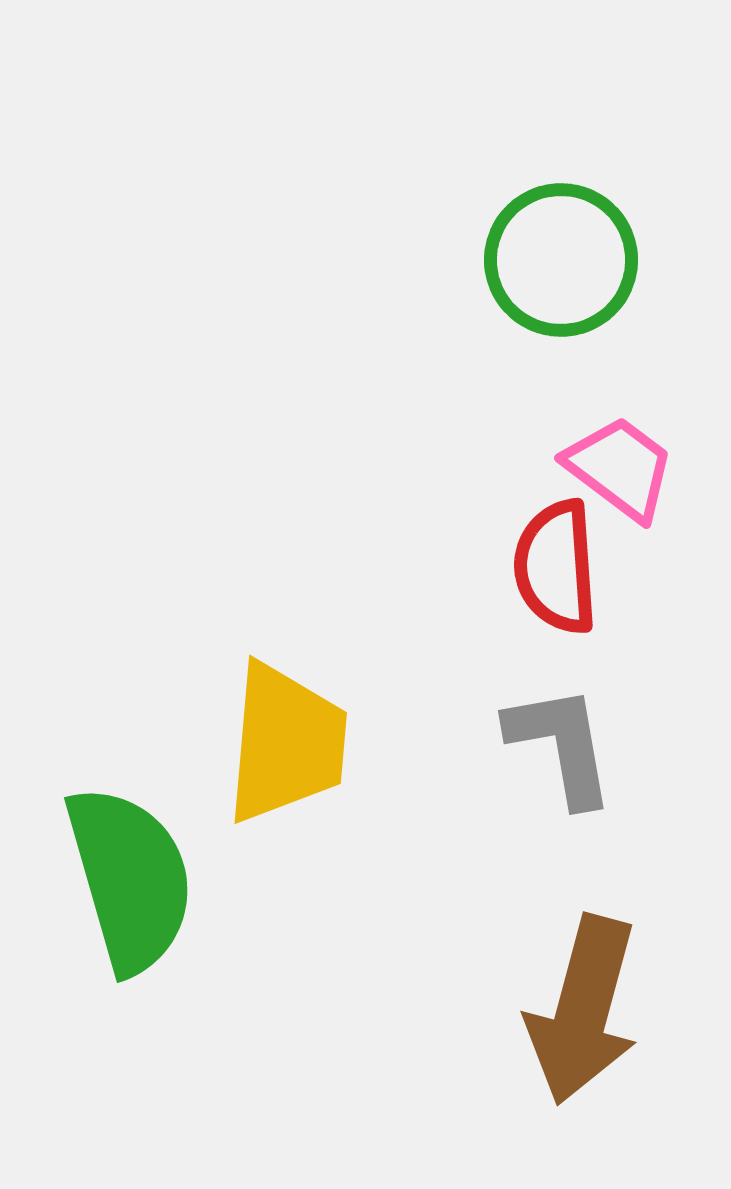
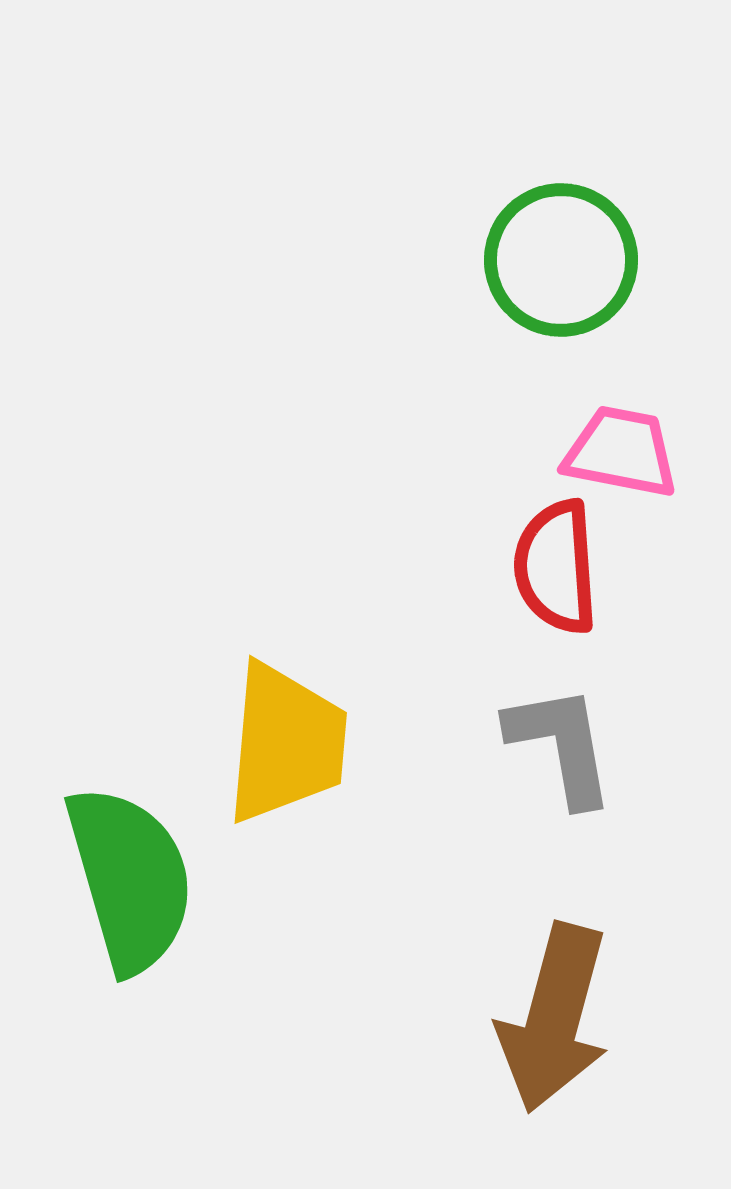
pink trapezoid: moved 1 px right, 16 px up; rotated 26 degrees counterclockwise
brown arrow: moved 29 px left, 8 px down
